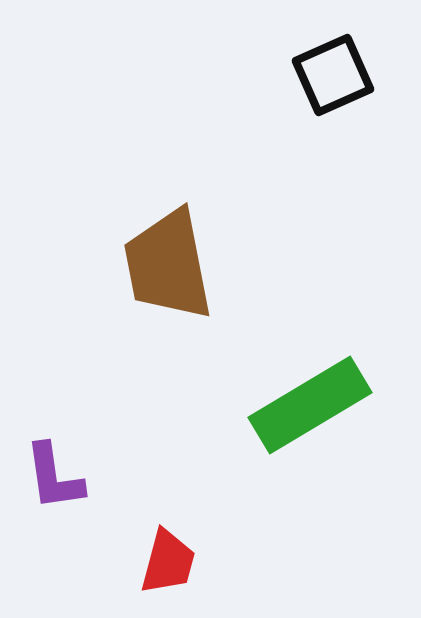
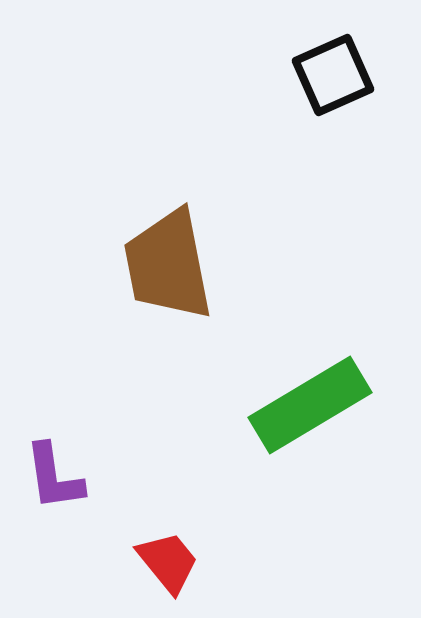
red trapezoid: rotated 54 degrees counterclockwise
